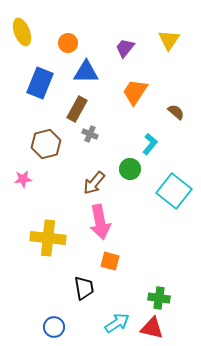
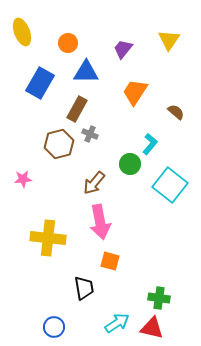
purple trapezoid: moved 2 px left, 1 px down
blue rectangle: rotated 8 degrees clockwise
brown hexagon: moved 13 px right
green circle: moved 5 px up
cyan square: moved 4 px left, 6 px up
